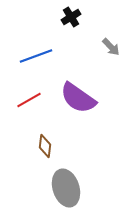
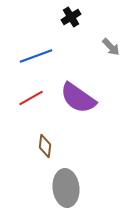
red line: moved 2 px right, 2 px up
gray ellipse: rotated 12 degrees clockwise
